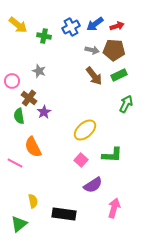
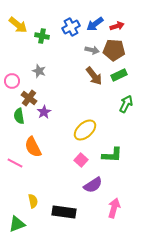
green cross: moved 2 px left
black rectangle: moved 2 px up
green triangle: moved 2 px left; rotated 18 degrees clockwise
